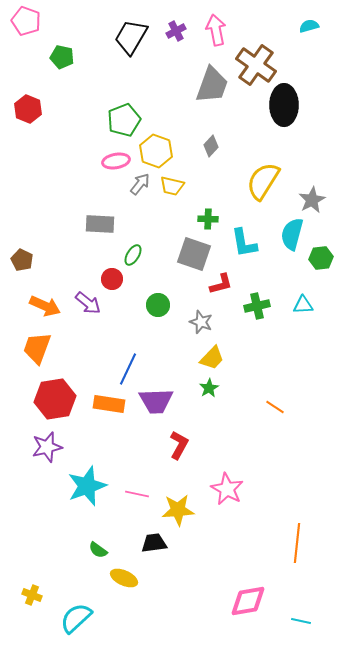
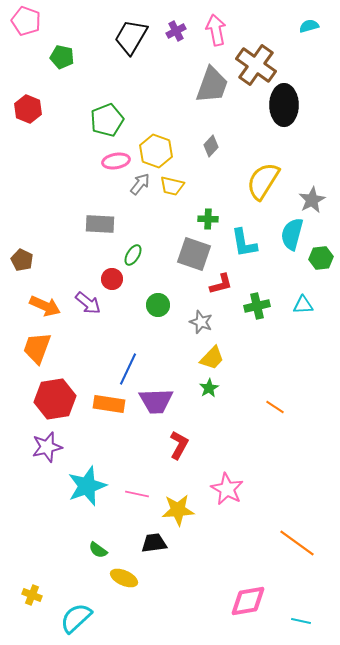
green pentagon at (124, 120): moved 17 px left
orange line at (297, 543): rotated 60 degrees counterclockwise
